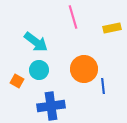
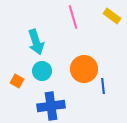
yellow rectangle: moved 12 px up; rotated 48 degrees clockwise
cyan arrow: rotated 35 degrees clockwise
cyan circle: moved 3 px right, 1 px down
